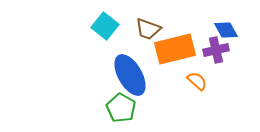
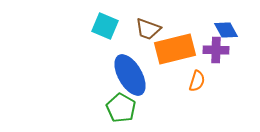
cyan square: rotated 16 degrees counterclockwise
purple cross: rotated 15 degrees clockwise
orange semicircle: rotated 65 degrees clockwise
